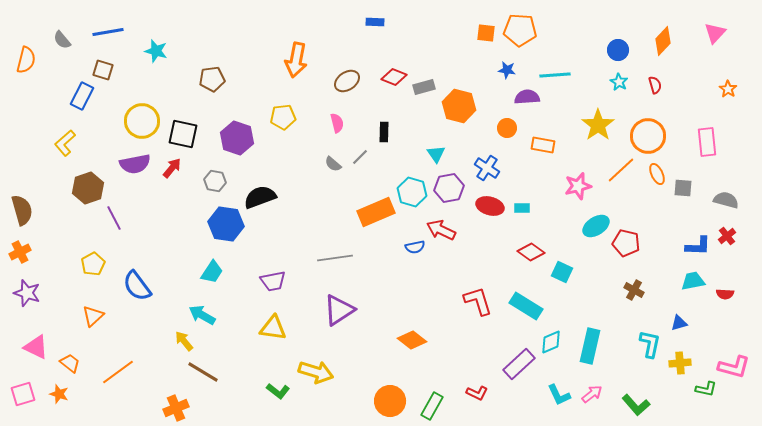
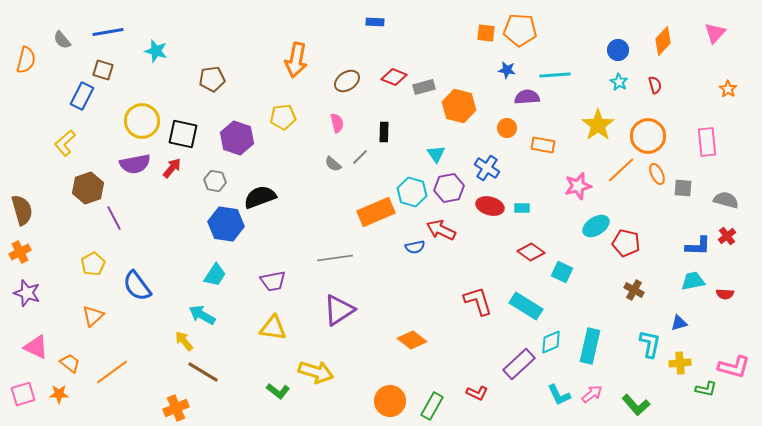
cyan trapezoid at (212, 272): moved 3 px right, 3 px down
orange line at (118, 372): moved 6 px left
orange star at (59, 394): rotated 18 degrees counterclockwise
